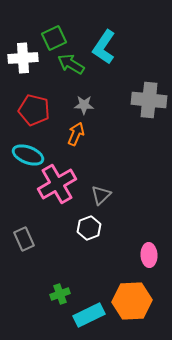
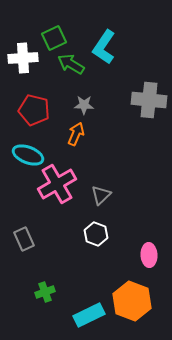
white hexagon: moved 7 px right, 6 px down; rotated 20 degrees counterclockwise
green cross: moved 15 px left, 2 px up
orange hexagon: rotated 24 degrees clockwise
